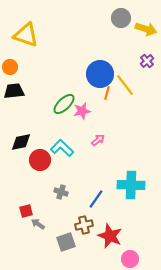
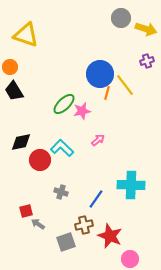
purple cross: rotated 24 degrees clockwise
black trapezoid: rotated 115 degrees counterclockwise
